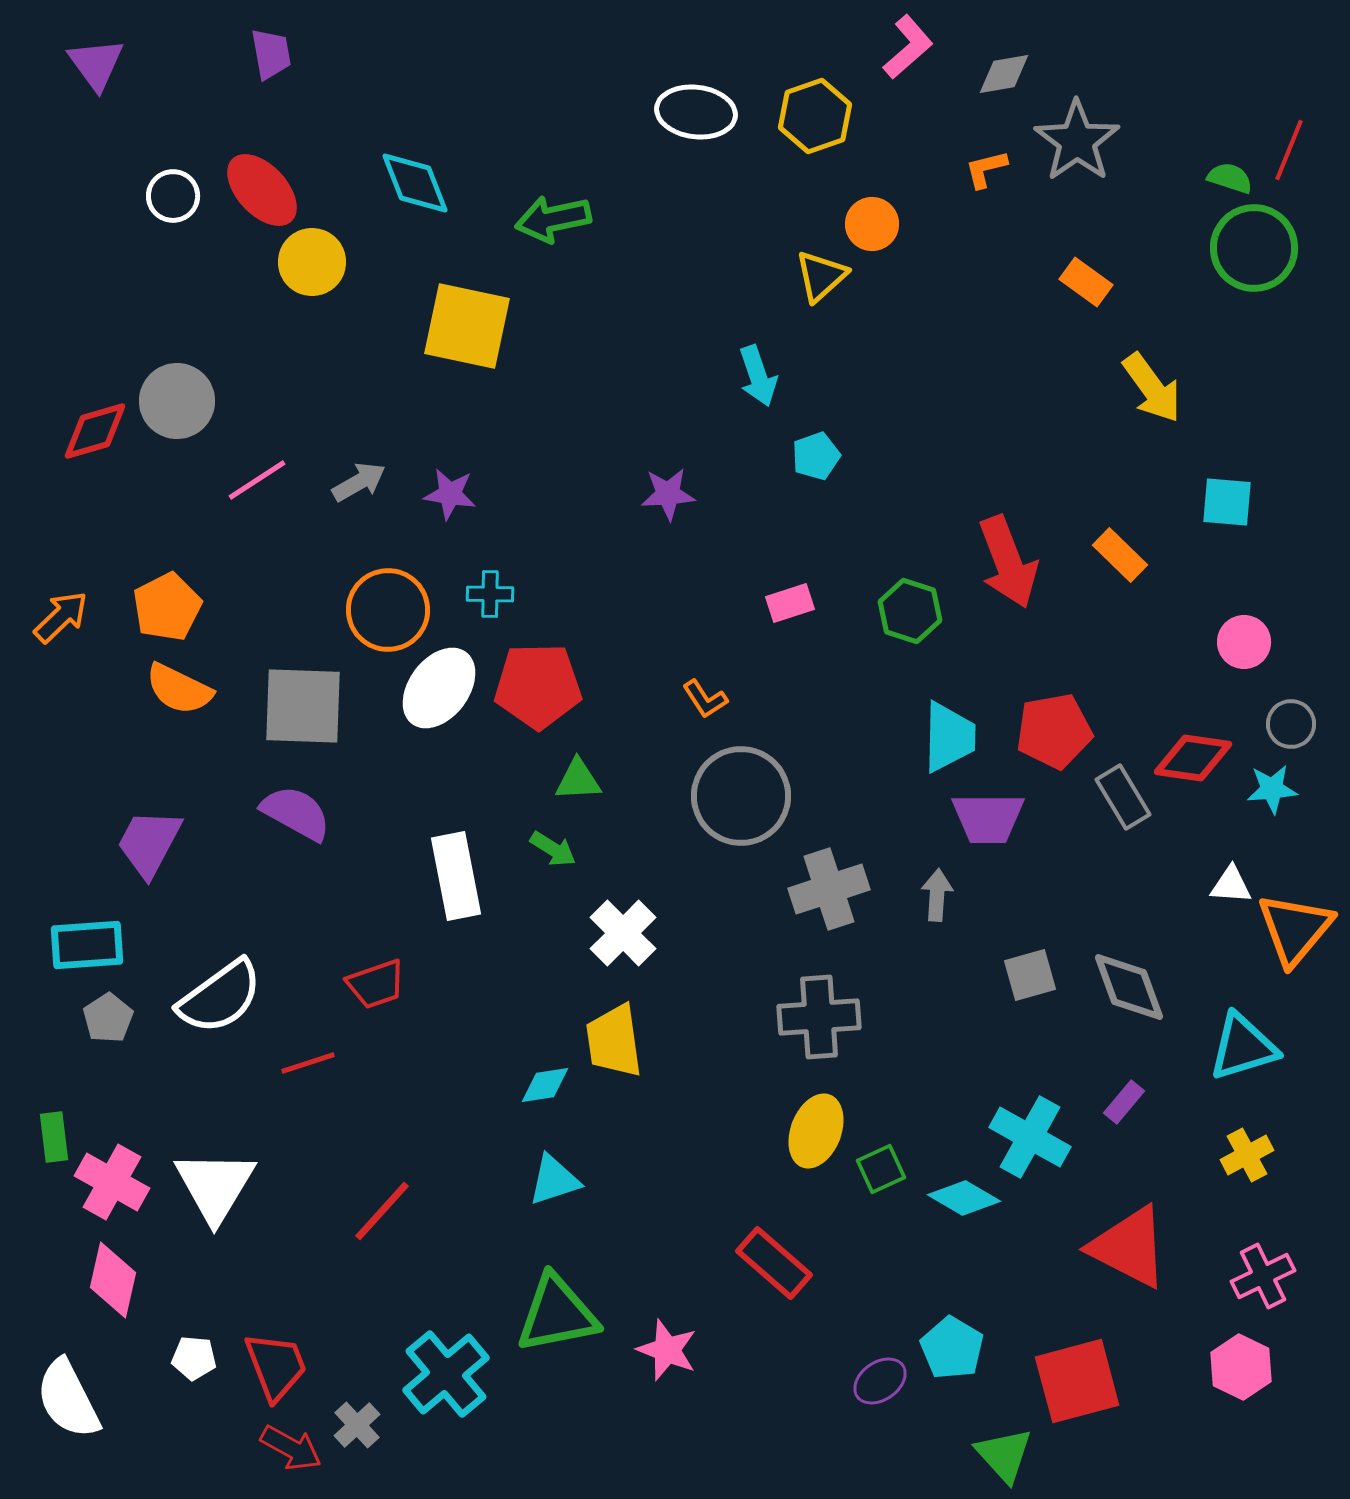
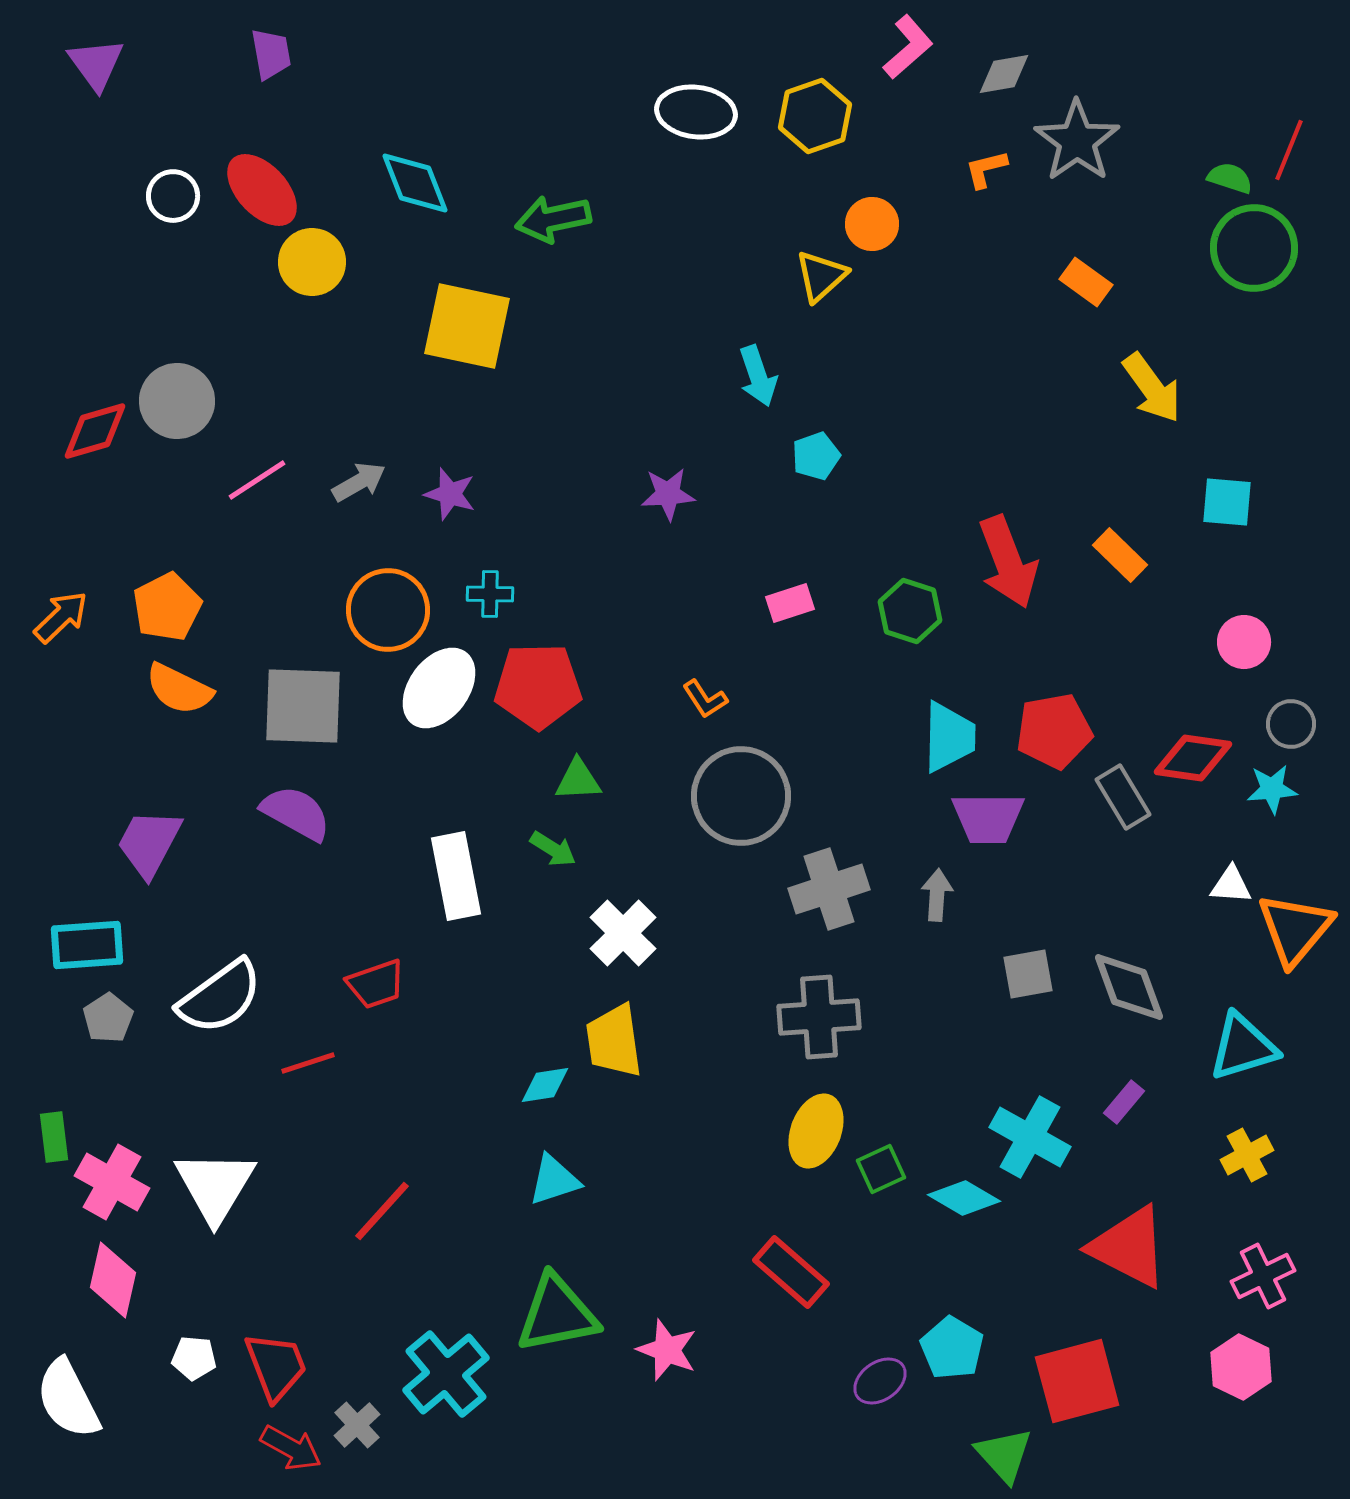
purple star at (450, 494): rotated 8 degrees clockwise
gray square at (1030, 975): moved 2 px left, 1 px up; rotated 6 degrees clockwise
red rectangle at (774, 1263): moved 17 px right, 9 px down
